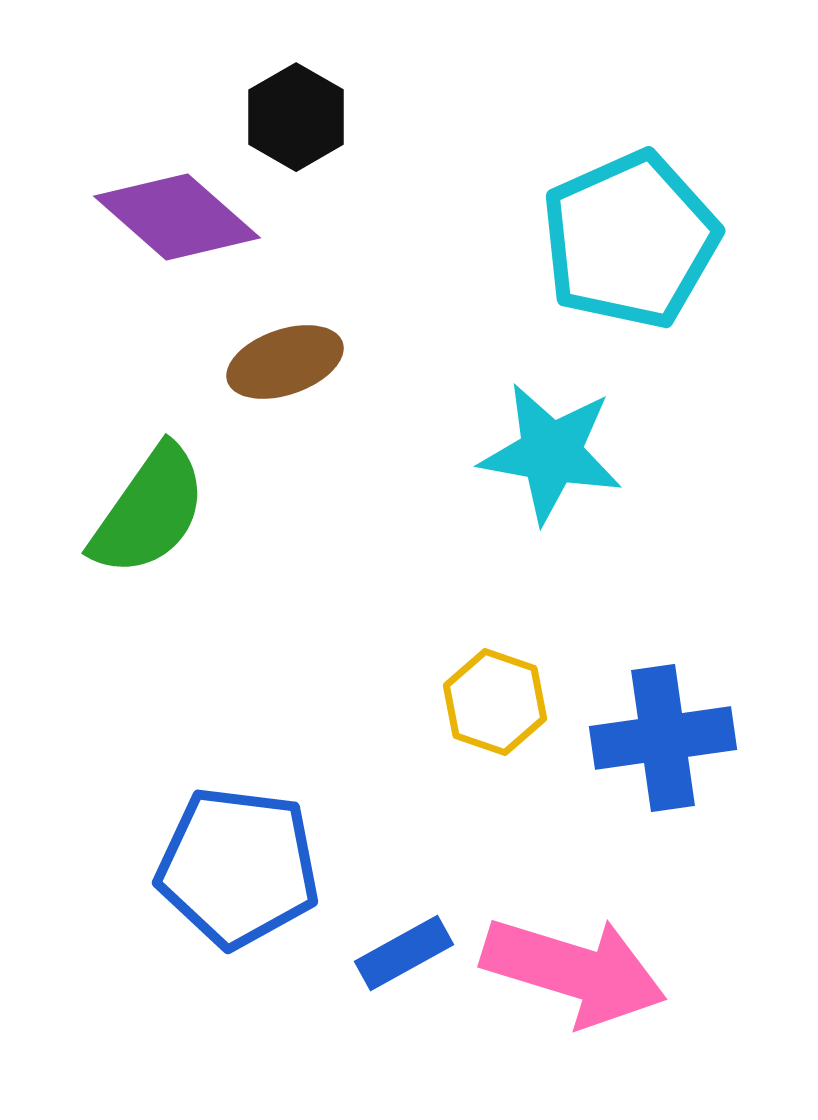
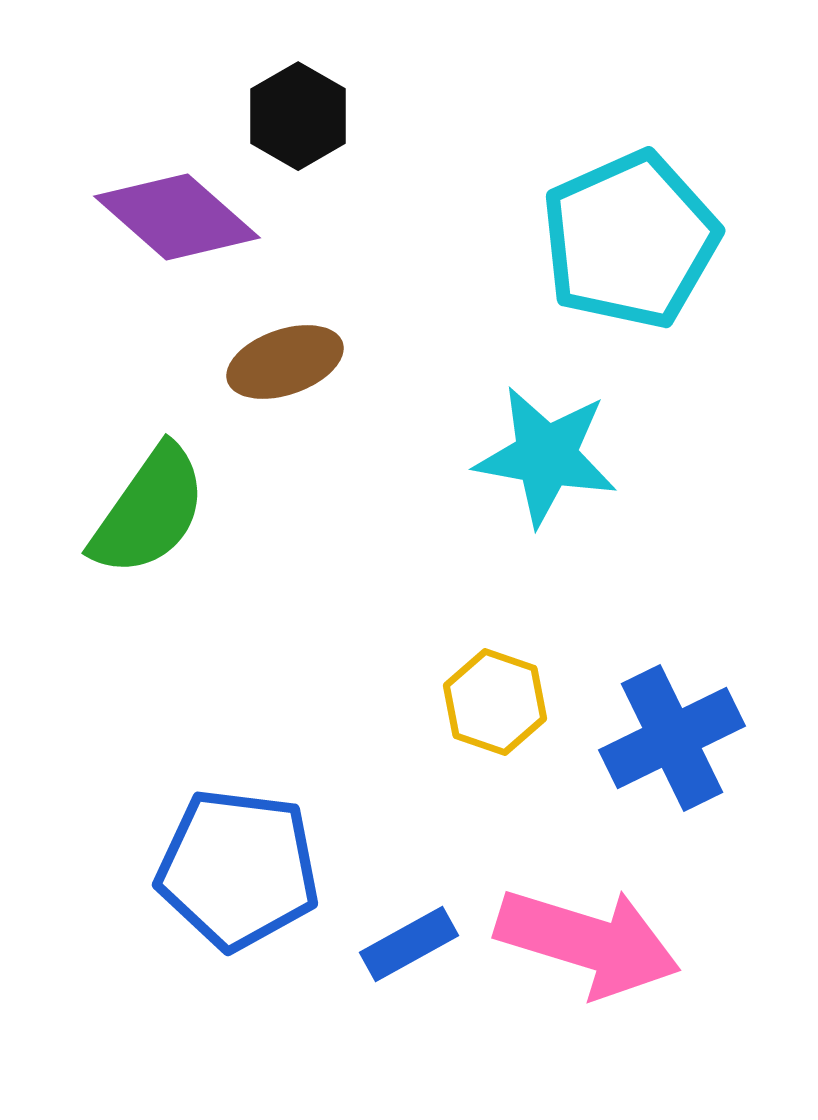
black hexagon: moved 2 px right, 1 px up
cyan star: moved 5 px left, 3 px down
blue cross: moved 9 px right; rotated 18 degrees counterclockwise
blue pentagon: moved 2 px down
blue rectangle: moved 5 px right, 9 px up
pink arrow: moved 14 px right, 29 px up
